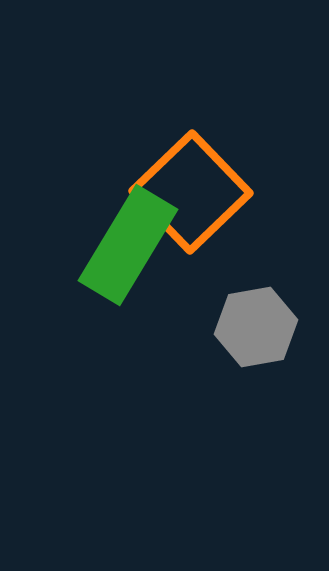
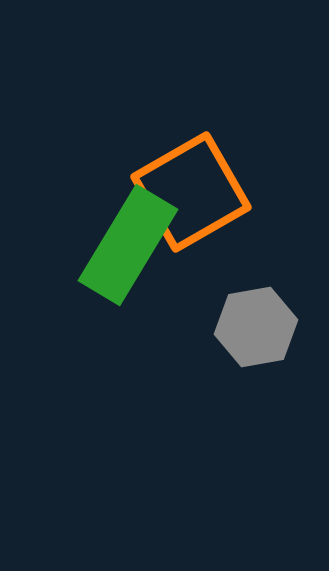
orange square: rotated 14 degrees clockwise
